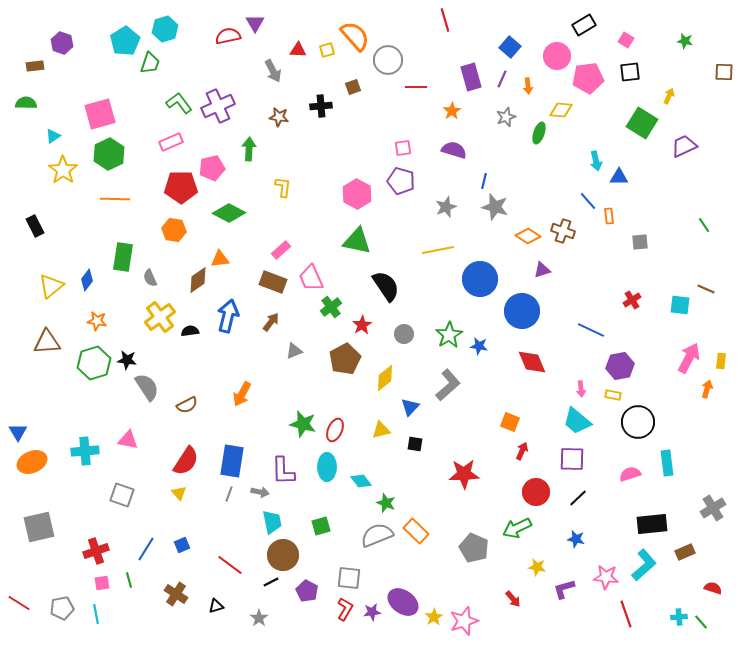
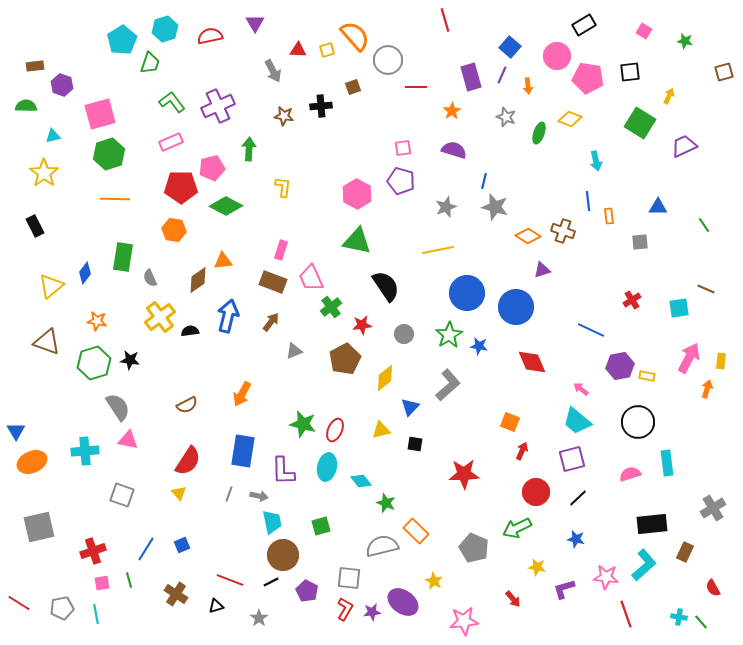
red semicircle at (228, 36): moved 18 px left
pink square at (626, 40): moved 18 px right, 9 px up
cyan pentagon at (125, 41): moved 3 px left, 1 px up
purple hexagon at (62, 43): moved 42 px down
brown square at (724, 72): rotated 18 degrees counterclockwise
pink pentagon at (588, 78): rotated 16 degrees clockwise
purple line at (502, 79): moved 4 px up
green semicircle at (26, 103): moved 3 px down
green L-shape at (179, 103): moved 7 px left, 1 px up
yellow diamond at (561, 110): moved 9 px right, 9 px down; rotated 15 degrees clockwise
brown star at (279, 117): moved 5 px right, 1 px up
gray star at (506, 117): rotated 30 degrees counterclockwise
green square at (642, 123): moved 2 px left
cyan triangle at (53, 136): rotated 21 degrees clockwise
green hexagon at (109, 154): rotated 8 degrees clockwise
yellow star at (63, 170): moved 19 px left, 3 px down
blue triangle at (619, 177): moved 39 px right, 30 px down
blue line at (588, 201): rotated 36 degrees clockwise
green diamond at (229, 213): moved 3 px left, 7 px up
pink rectangle at (281, 250): rotated 30 degrees counterclockwise
orange triangle at (220, 259): moved 3 px right, 2 px down
blue circle at (480, 279): moved 13 px left, 14 px down
blue diamond at (87, 280): moved 2 px left, 7 px up
cyan square at (680, 305): moved 1 px left, 3 px down; rotated 15 degrees counterclockwise
blue circle at (522, 311): moved 6 px left, 4 px up
red star at (362, 325): rotated 24 degrees clockwise
brown triangle at (47, 342): rotated 24 degrees clockwise
black star at (127, 360): moved 3 px right
gray semicircle at (147, 387): moved 29 px left, 20 px down
pink arrow at (581, 389): rotated 133 degrees clockwise
yellow rectangle at (613, 395): moved 34 px right, 19 px up
blue triangle at (18, 432): moved 2 px left, 1 px up
purple square at (572, 459): rotated 16 degrees counterclockwise
red semicircle at (186, 461): moved 2 px right
blue rectangle at (232, 461): moved 11 px right, 10 px up
cyan ellipse at (327, 467): rotated 12 degrees clockwise
gray arrow at (260, 492): moved 1 px left, 4 px down
gray semicircle at (377, 535): moved 5 px right, 11 px down; rotated 8 degrees clockwise
red cross at (96, 551): moved 3 px left
brown rectangle at (685, 552): rotated 42 degrees counterclockwise
red line at (230, 565): moved 15 px down; rotated 16 degrees counterclockwise
red semicircle at (713, 588): rotated 138 degrees counterclockwise
yellow star at (434, 617): moved 36 px up; rotated 12 degrees counterclockwise
cyan cross at (679, 617): rotated 14 degrees clockwise
pink star at (464, 621): rotated 12 degrees clockwise
